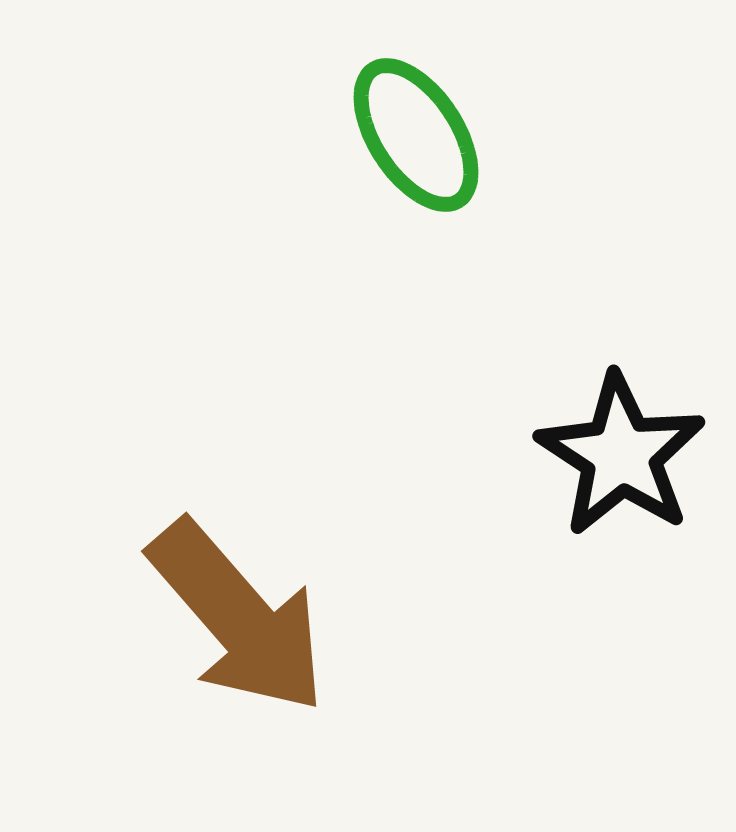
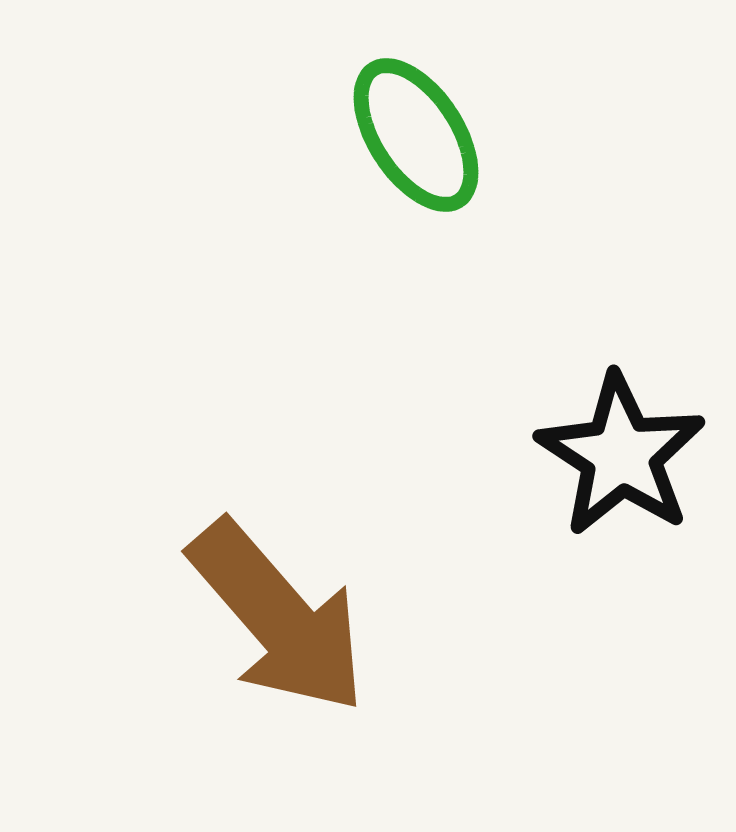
brown arrow: moved 40 px right
